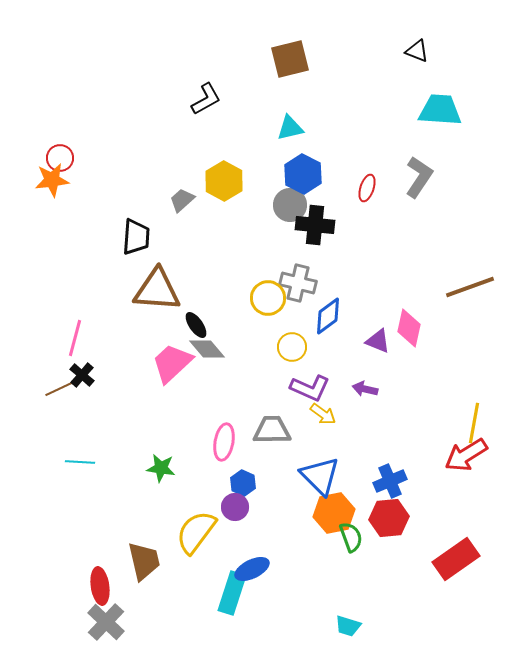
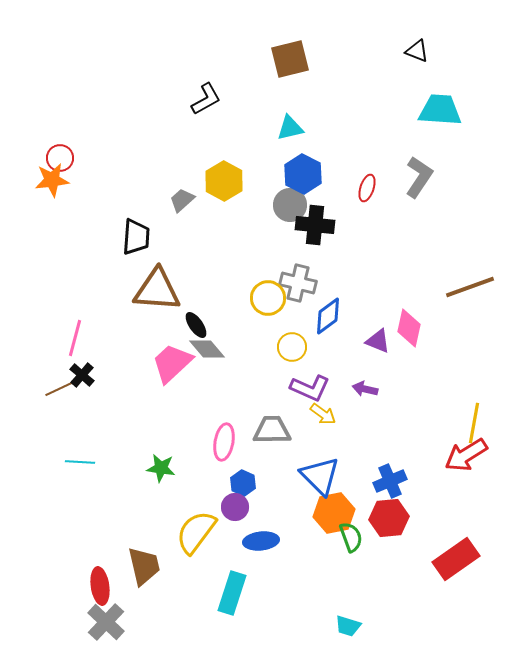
brown trapezoid at (144, 561): moved 5 px down
blue ellipse at (252, 569): moved 9 px right, 28 px up; rotated 20 degrees clockwise
